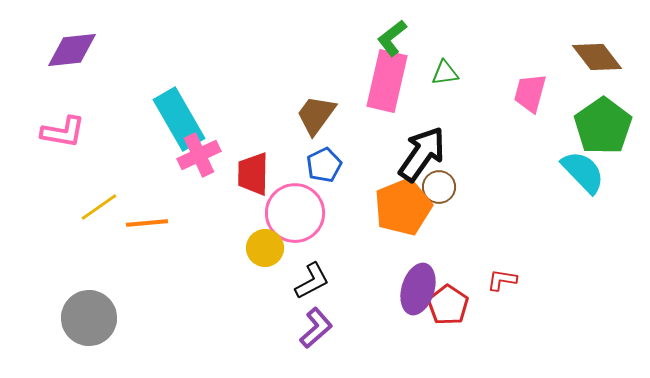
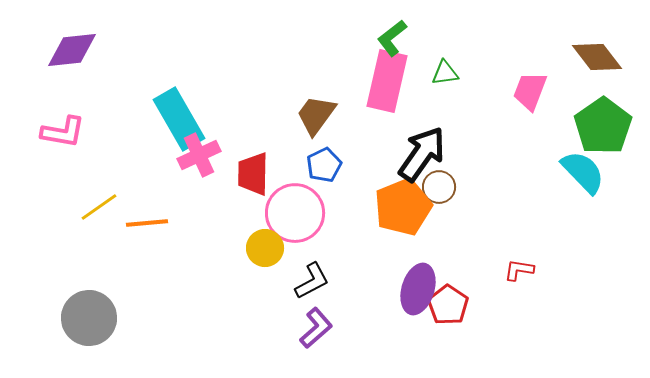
pink trapezoid: moved 2 px up; rotated 6 degrees clockwise
red L-shape: moved 17 px right, 10 px up
